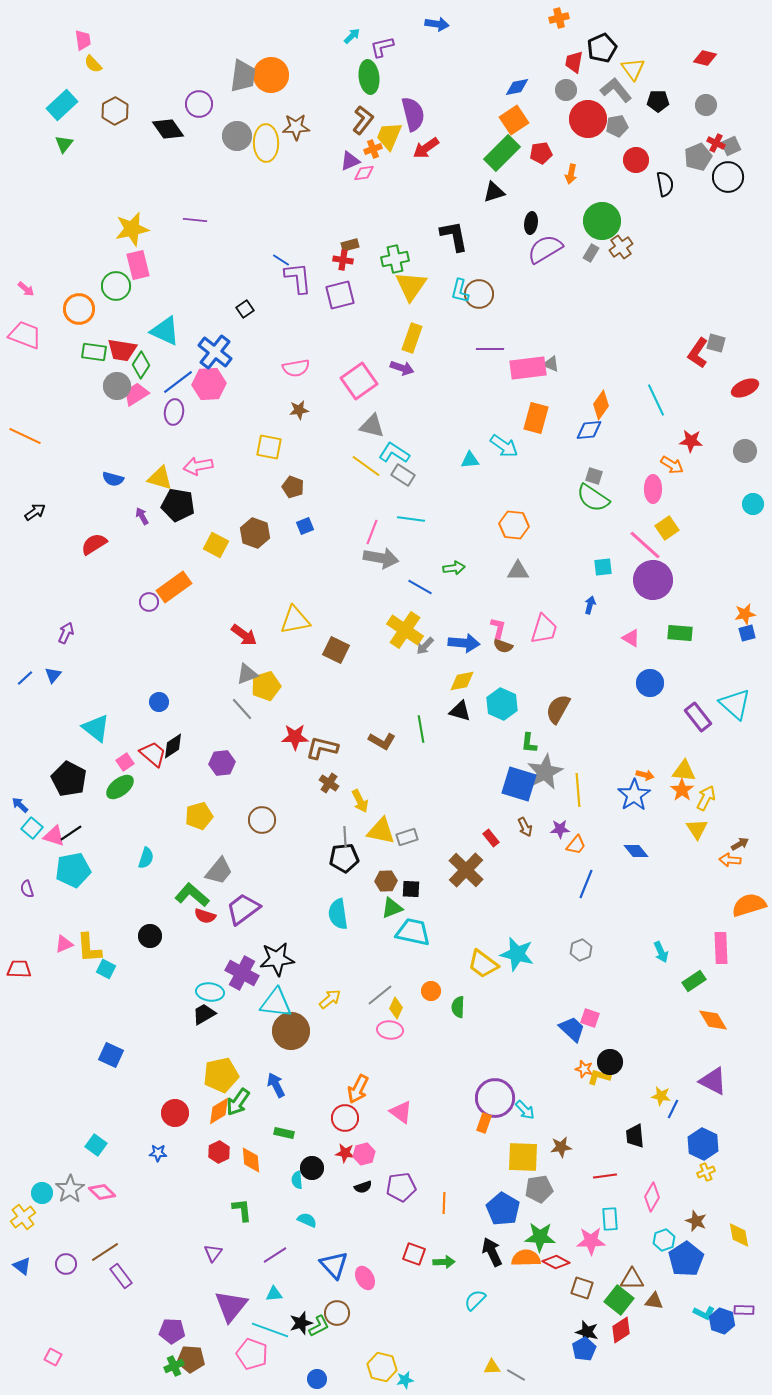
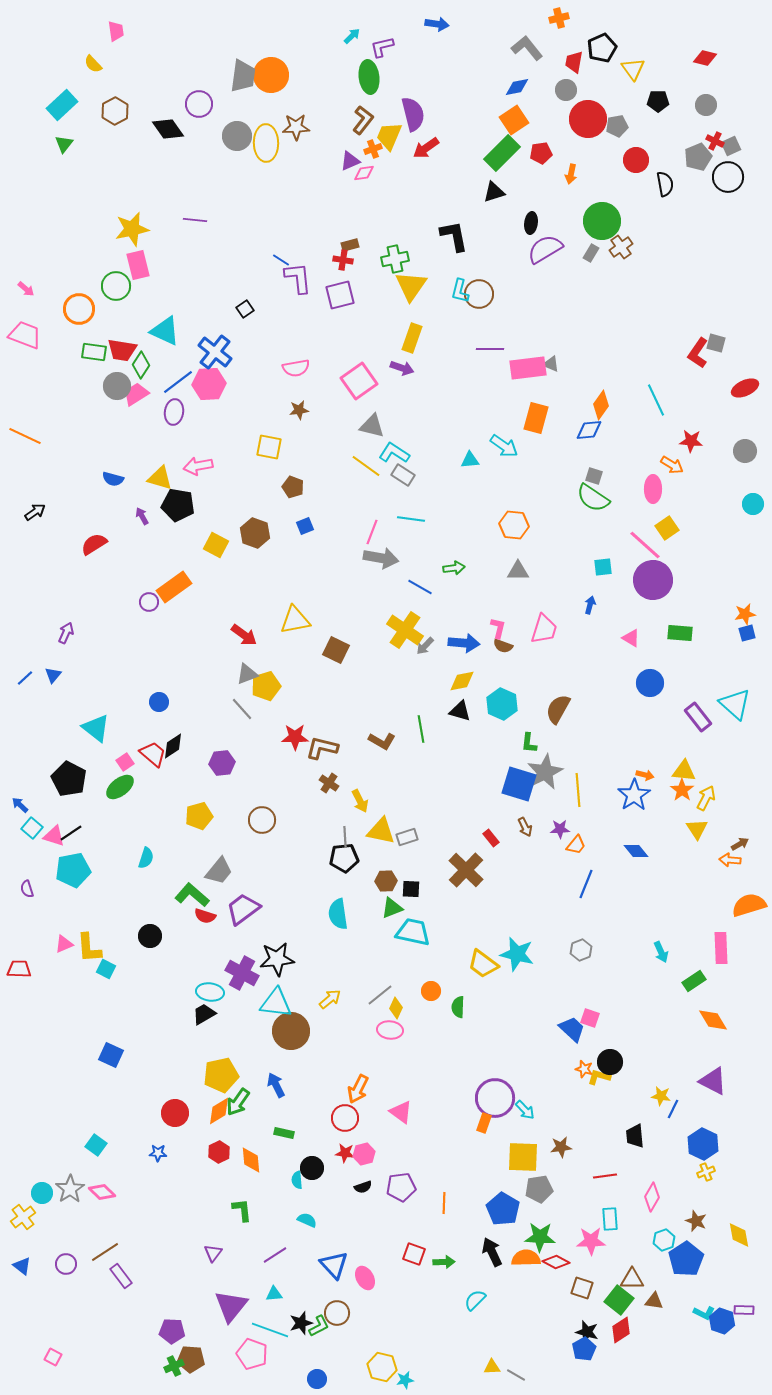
pink trapezoid at (83, 40): moved 33 px right, 9 px up
gray L-shape at (616, 90): moved 89 px left, 42 px up
red cross at (716, 143): moved 1 px left, 2 px up
